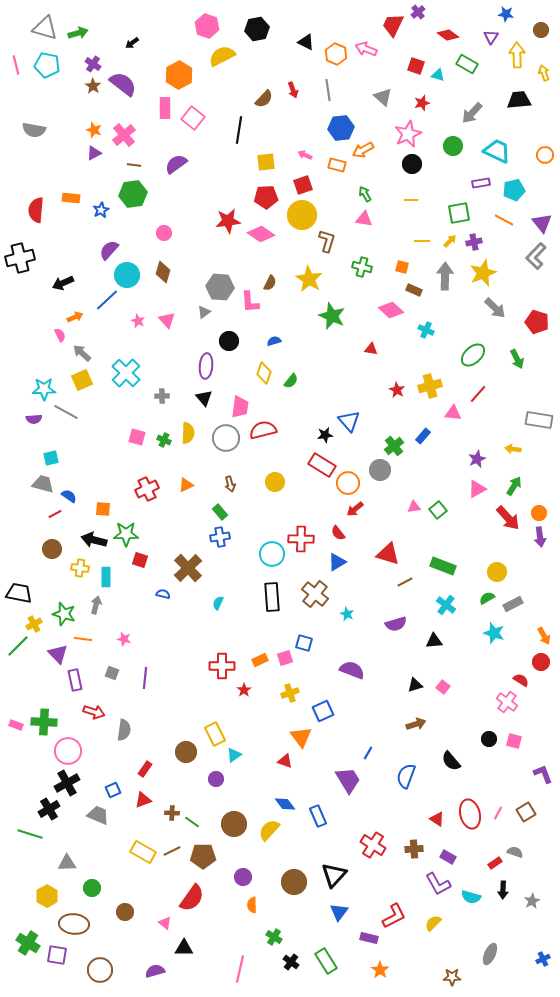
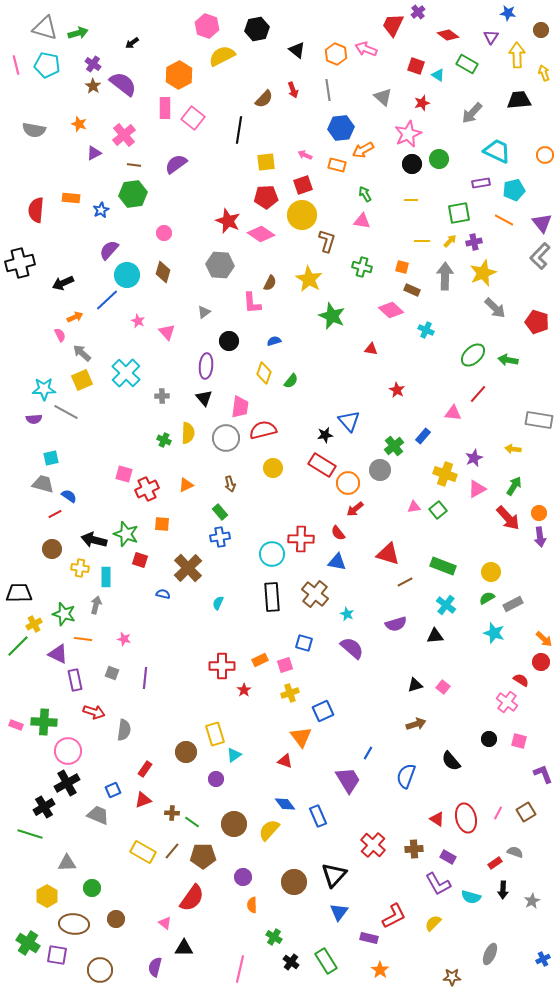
blue star at (506, 14): moved 2 px right, 1 px up
black triangle at (306, 42): moved 9 px left, 8 px down; rotated 12 degrees clockwise
cyan triangle at (438, 75): rotated 16 degrees clockwise
orange star at (94, 130): moved 15 px left, 6 px up
green circle at (453, 146): moved 14 px left, 13 px down
pink triangle at (364, 219): moved 2 px left, 2 px down
red star at (228, 221): rotated 30 degrees clockwise
gray L-shape at (536, 256): moved 4 px right
black cross at (20, 258): moved 5 px down
gray hexagon at (220, 287): moved 22 px up
brown rectangle at (414, 290): moved 2 px left
pink L-shape at (250, 302): moved 2 px right, 1 px down
pink triangle at (167, 320): moved 12 px down
green arrow at (517, 359): moved 9 px left, 1 px down; rotated 126 degrees clockwise
yellow cross at (430, 386): moved 15 px right, 88 px down; rotated 35 degrees clockwise
pink square at (137, 437): moved 13 px left, 37 px down
purple star at (477, 459): moved 3 px left, 1 px up
yellow circle at (275, 482): moved 2 px left, 14 px up
orange square at (103, 509): moved 59 px right, 15 px down
green star at (126, 534): rotated 20 degrees clockwise
blue triangle at (337, 562): rotated 42 degrees clockwise
yellow circle at (497, 572): moved 6 px left
black trapezoid at (19, 593): rotated 12 degrees counterclockwise
orange arrow at (544, 636): moved 3 px down; rotated 18 degrees counterclockwise
black triangle at (434, 641): moved 1 px right, 5 px up
purple triangle at (58, 654): rotated 20 degrees counterclockwise
pink square at (285, 658): moved 7 px down
purple semicircle at (352, 670): moved 22 px up; rotated 20 degrees clockwise
yellow rectangle at (215, 734): rotated 10 degrees clockwise
pink square at (514, 741): moved 5 px right
black cross at (49, 809): moved 5 px left, 2 px up
red ellipse at (470, 814): moved 4 px left, 4 px down
red cross at (373, 845): rotated 10 degrees clockwise
brown line at (172, 851): rotated 24 degrees counterclockwise
brown circle at (125, 912): moved 9 px left, 7 px down
purple semicircle at (155, 971): moved 4 px up; rotated 60 degrees counterclockwise
